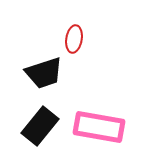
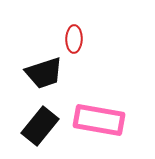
red ellipse: rotated 8 degrees counterclockwise
pink rectangle: moved 7 px up
